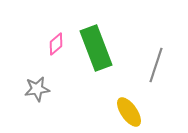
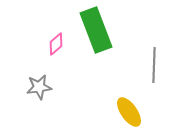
green rectangle: moved 18 px up
gray line: moved 2 px left; rotated 16 degrees counterclockwise
gray star: moved 2 px right, 2 px up
